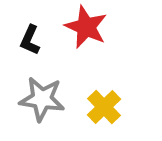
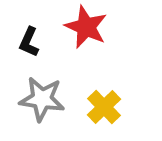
black L-shape: moved 1 px left, 2 px down
